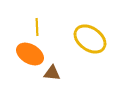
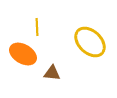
yellow ellipse: moved 3 px down; rotated 8 degrees clockwise
orange ellipse: moved 7 px left
